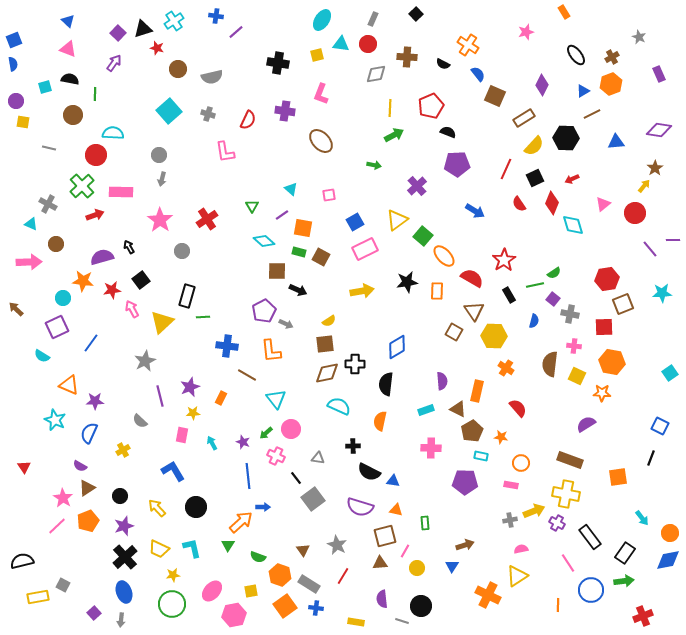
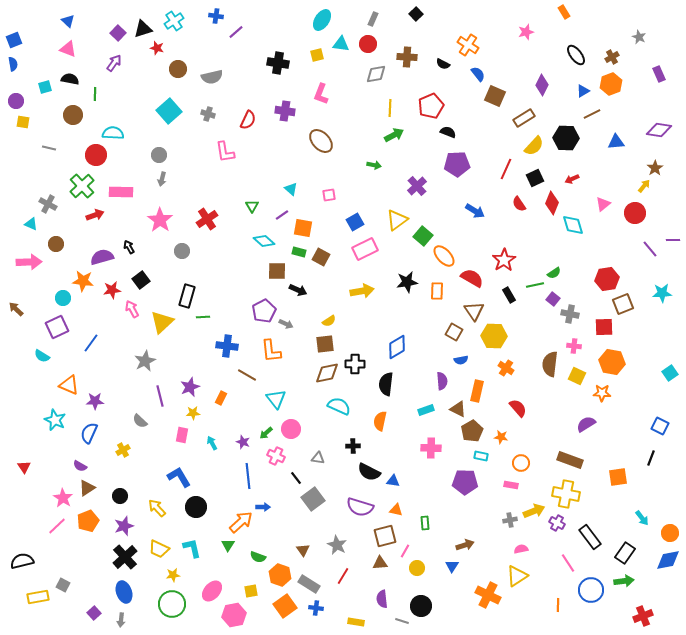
blue semicircle at (534, 321): moved 73 px left, 39 px down; rotated 64 degrees clockwise
blue L-shape at (173, 471): moved 6 px right, 6 px down
